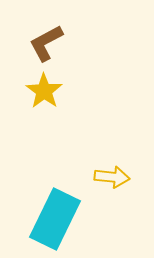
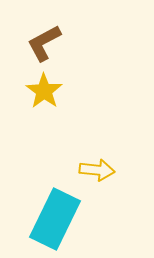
brown L-shape: moved 2 px left
yellow arrow: moved 15 px left, 7 px up
